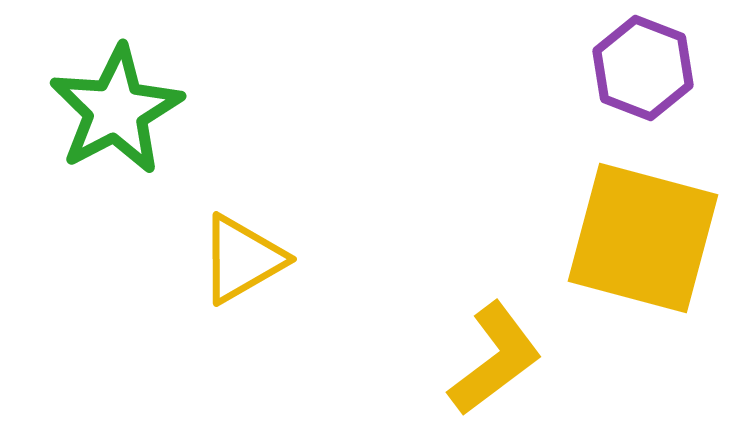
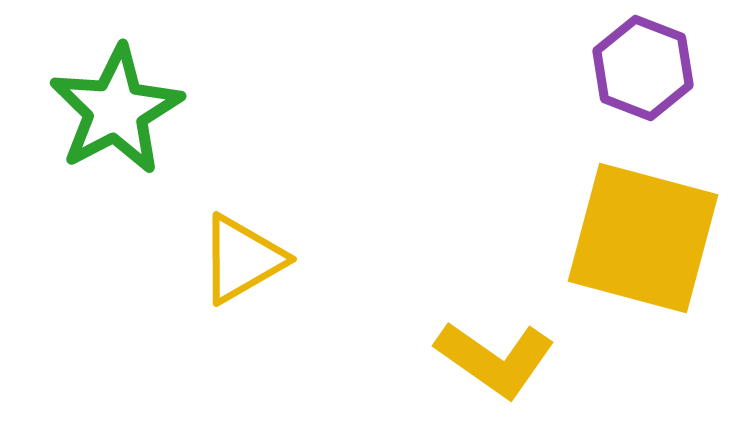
yellow L-shape: rotated 72 degrees clockwise
